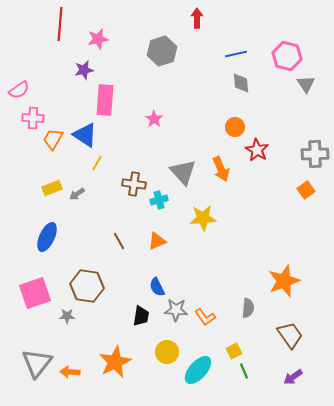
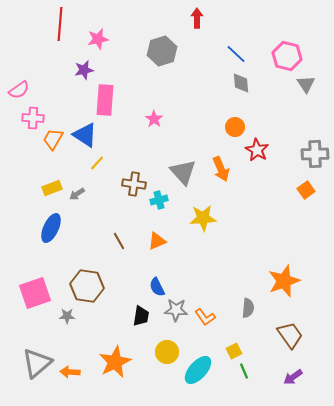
blue line at (236, 54): rotated 55 degrees clockwise
yellow line at (97, 163): rotated 14 degrees clockwise
blue ellipse at (47, 237): moved 4 px right, 9 px up
gray triangle at (37, 363): rotated 12 degrees clockwise
